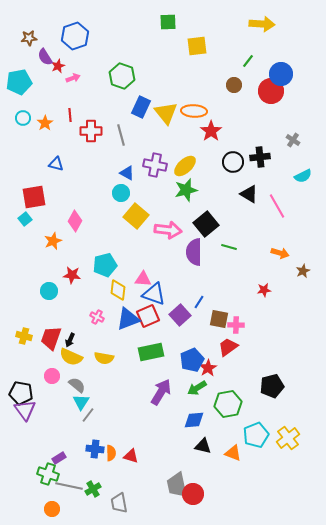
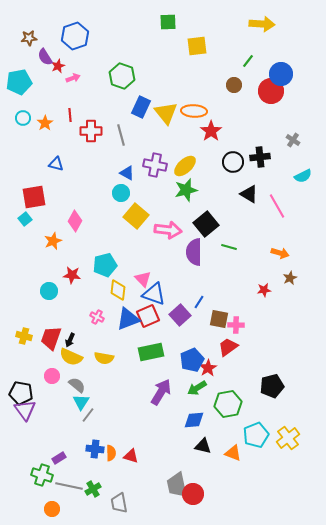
brown star at (303, 271): moved 13 px left, 7 px down
pink triangle at (143, 279): rotated 42 degrees clockwise
green cross at (48, 474): moved 6 px left, 1 px down
